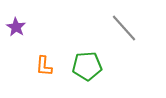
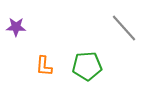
purple star: rotated 30 degrees counterclockwise
